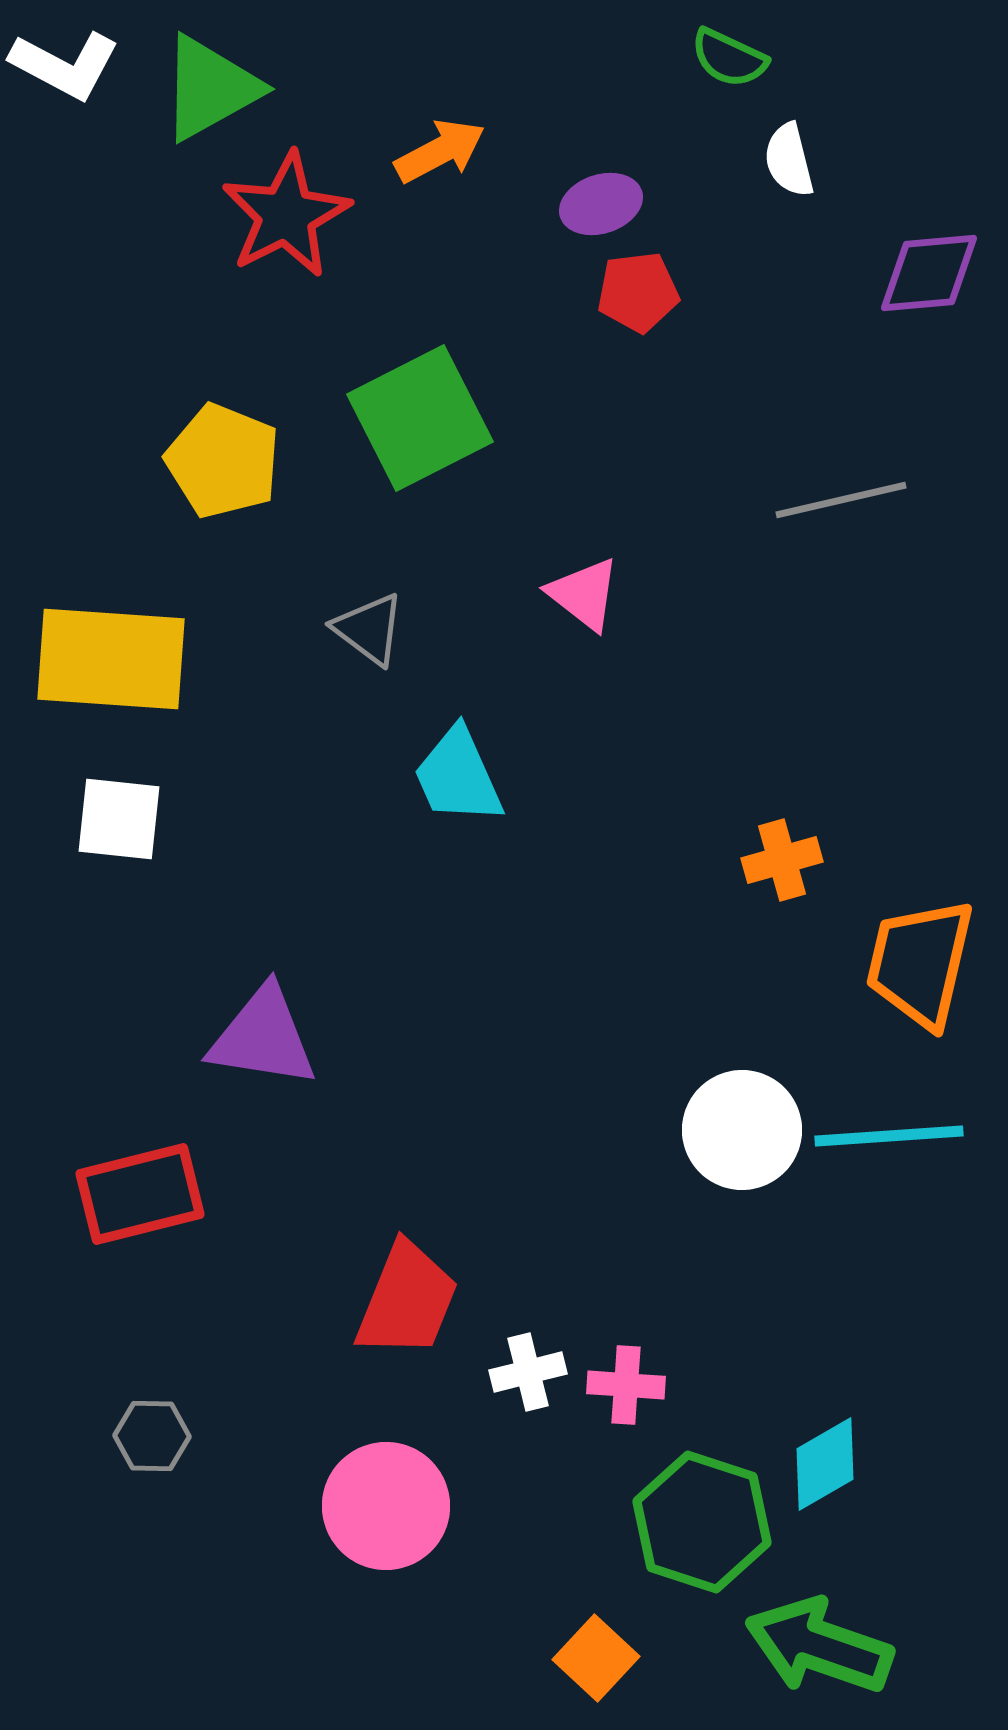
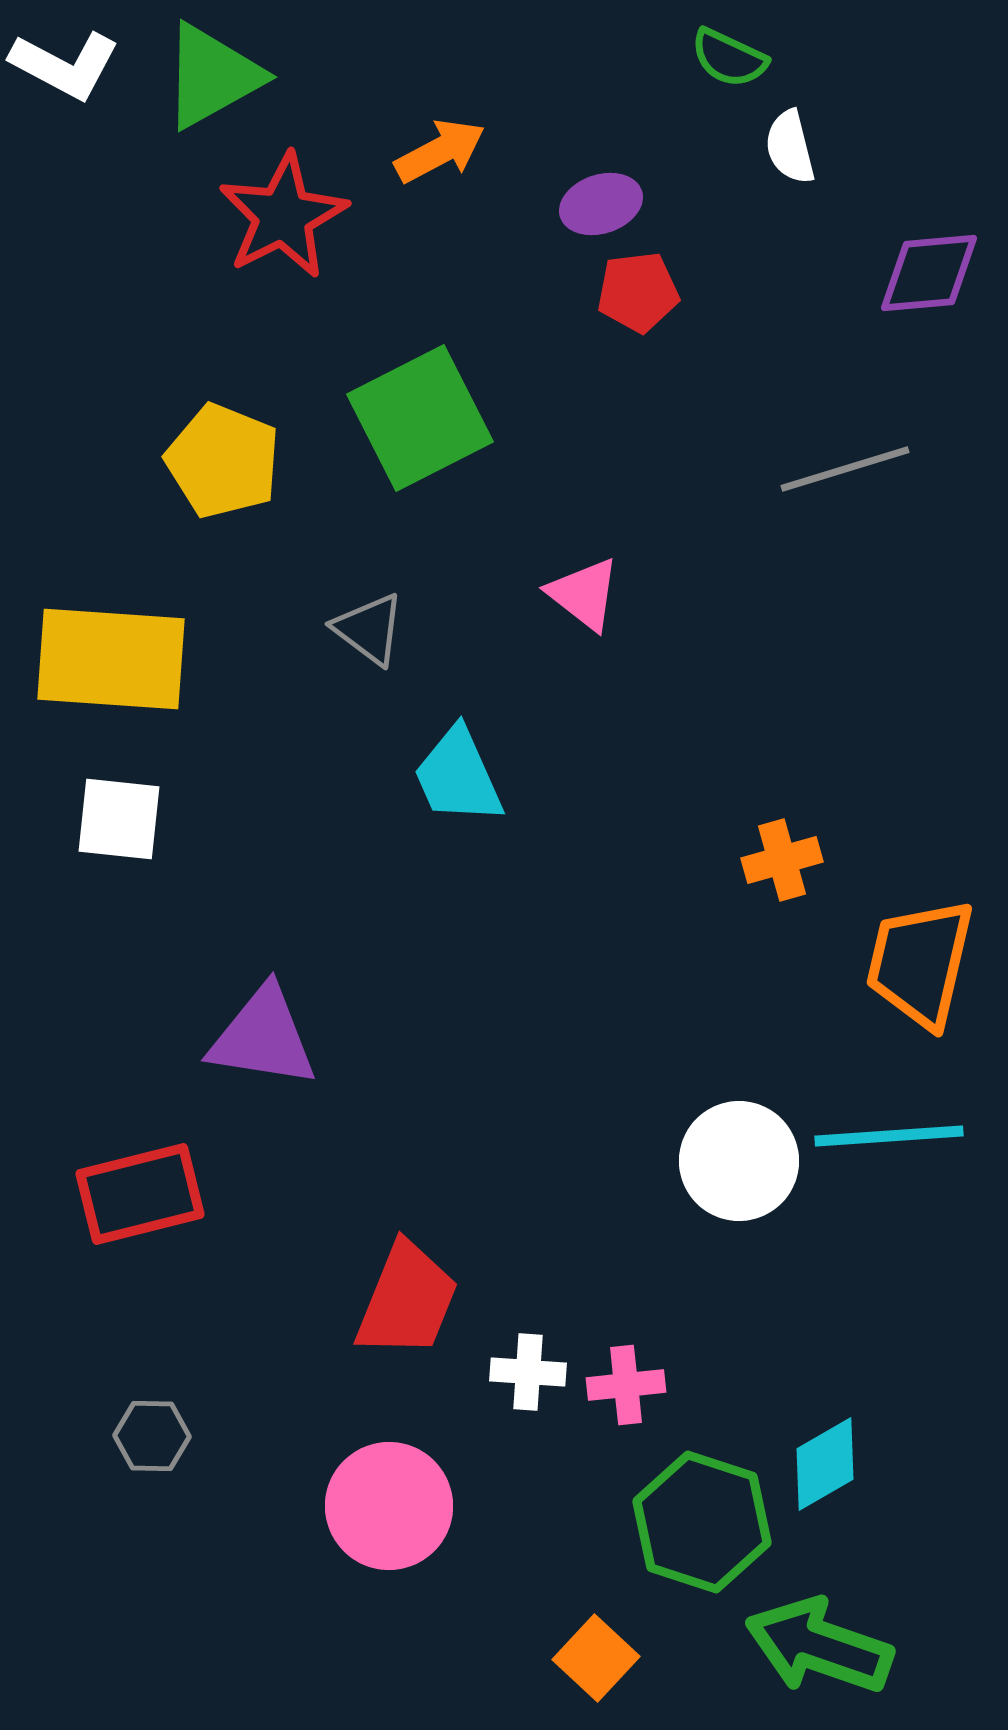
green triangle: moved 2 px right, 12 px up
white semicircle: moved 1 px right, 13 px up
red star: moved 3 px left, 1 px down
gray line: moved 4 px right, 31 px up; rotated 4 degrees counterclockwise
white circle: moved 3 px left, 31 px down
white cross: rotated 18 degrees clockwise
pink cross: rotated 10 degrees counterclockwise
pink circle: moved 3 px right
